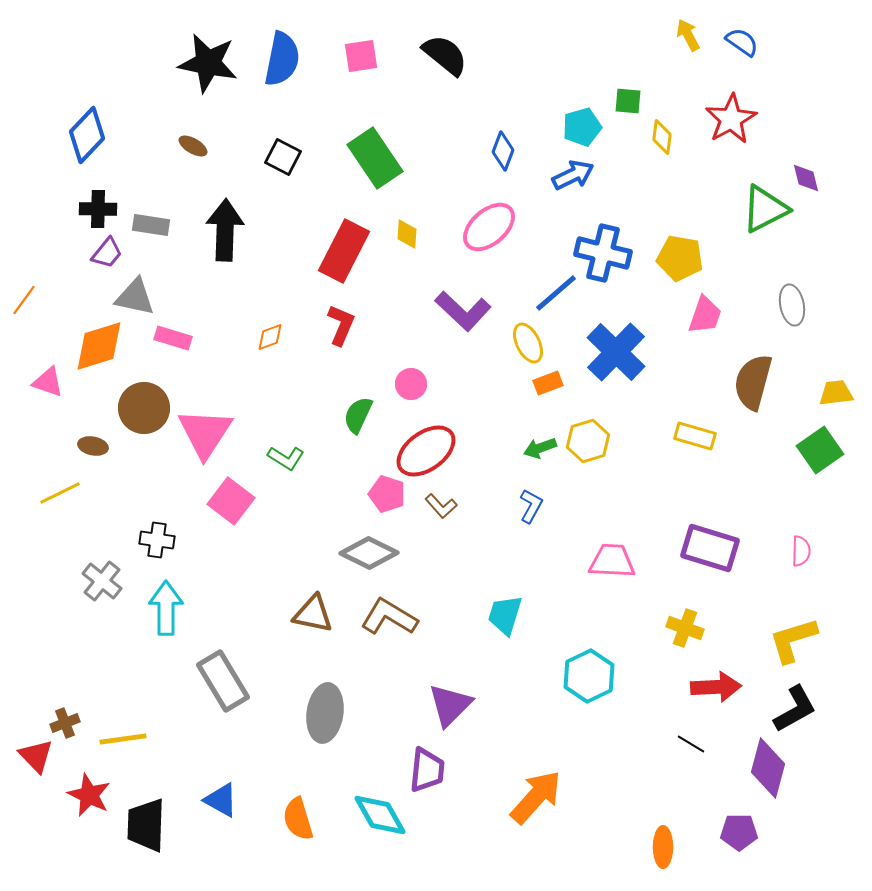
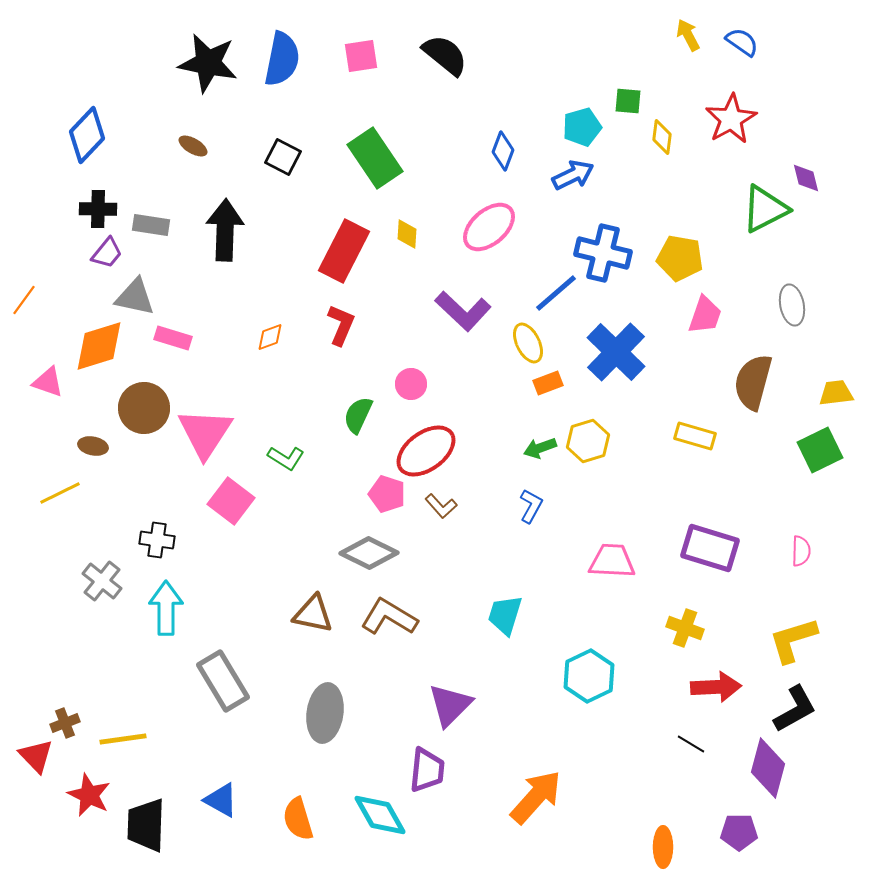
green square at (820, 450): rotated 9 degrees clockwise
